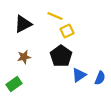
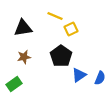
black triangle: moved 4 px down; rotated 18 degrees clockwise
yellow square: moved 4 px right, 2 px up
